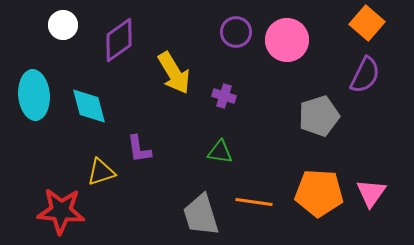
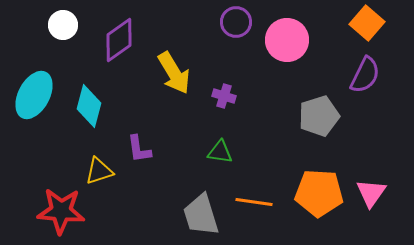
purple circle: moved 10 px up
cyan ellipse: rotated 33 degrees clockwise
cyan diamond: rotated 30 degrees clockwise
yellow triangle: moved 2 px left, 1 px up
